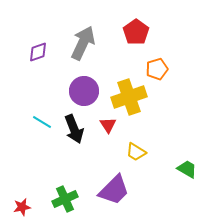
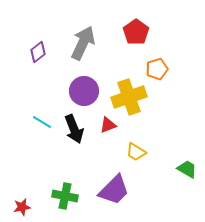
purple diamond: rotated 20 degrees counterclockwise
red triangle: rotated 42 degrees clockwise
green cross: moved 3 px up; rotated 35 degrees clockwise
